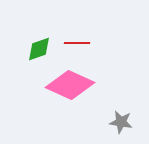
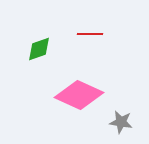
red line: moved 13 px right, 9 px up
pink diamond: moved 9 px right, 10 px down
